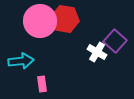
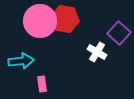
purple square: moved 4 px right, 8 px up
